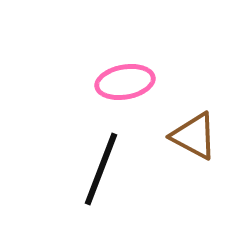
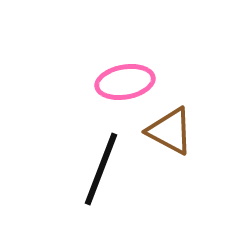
brown triangle: moved 24 px left, 5 px up
